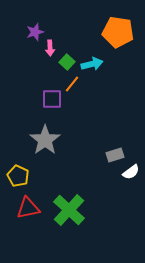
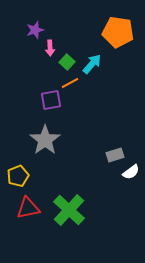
purple star: moved 2 px up
cyan arrow: rotated 35 degrees counterclockwise
orange line: moved 2 px left, 1 px up; rotated 24 degrees clockwise
purple square: moved 1 px left, 1 px down; rotated 10 degrees counterclockwise
yellow pentagon: rotated 25 degrees clockwise
